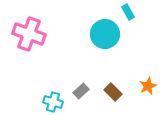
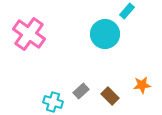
cyan rectangle: moved 1 px left, 1 px up; rotated 70 degrees clockwise
pink cross: rotated 16 degrees clockwise
orange star: moved 6 px left, 1 px up; rotated 18 degrees clockwise
brown rectangle: moved 3 px left, 4 px down
